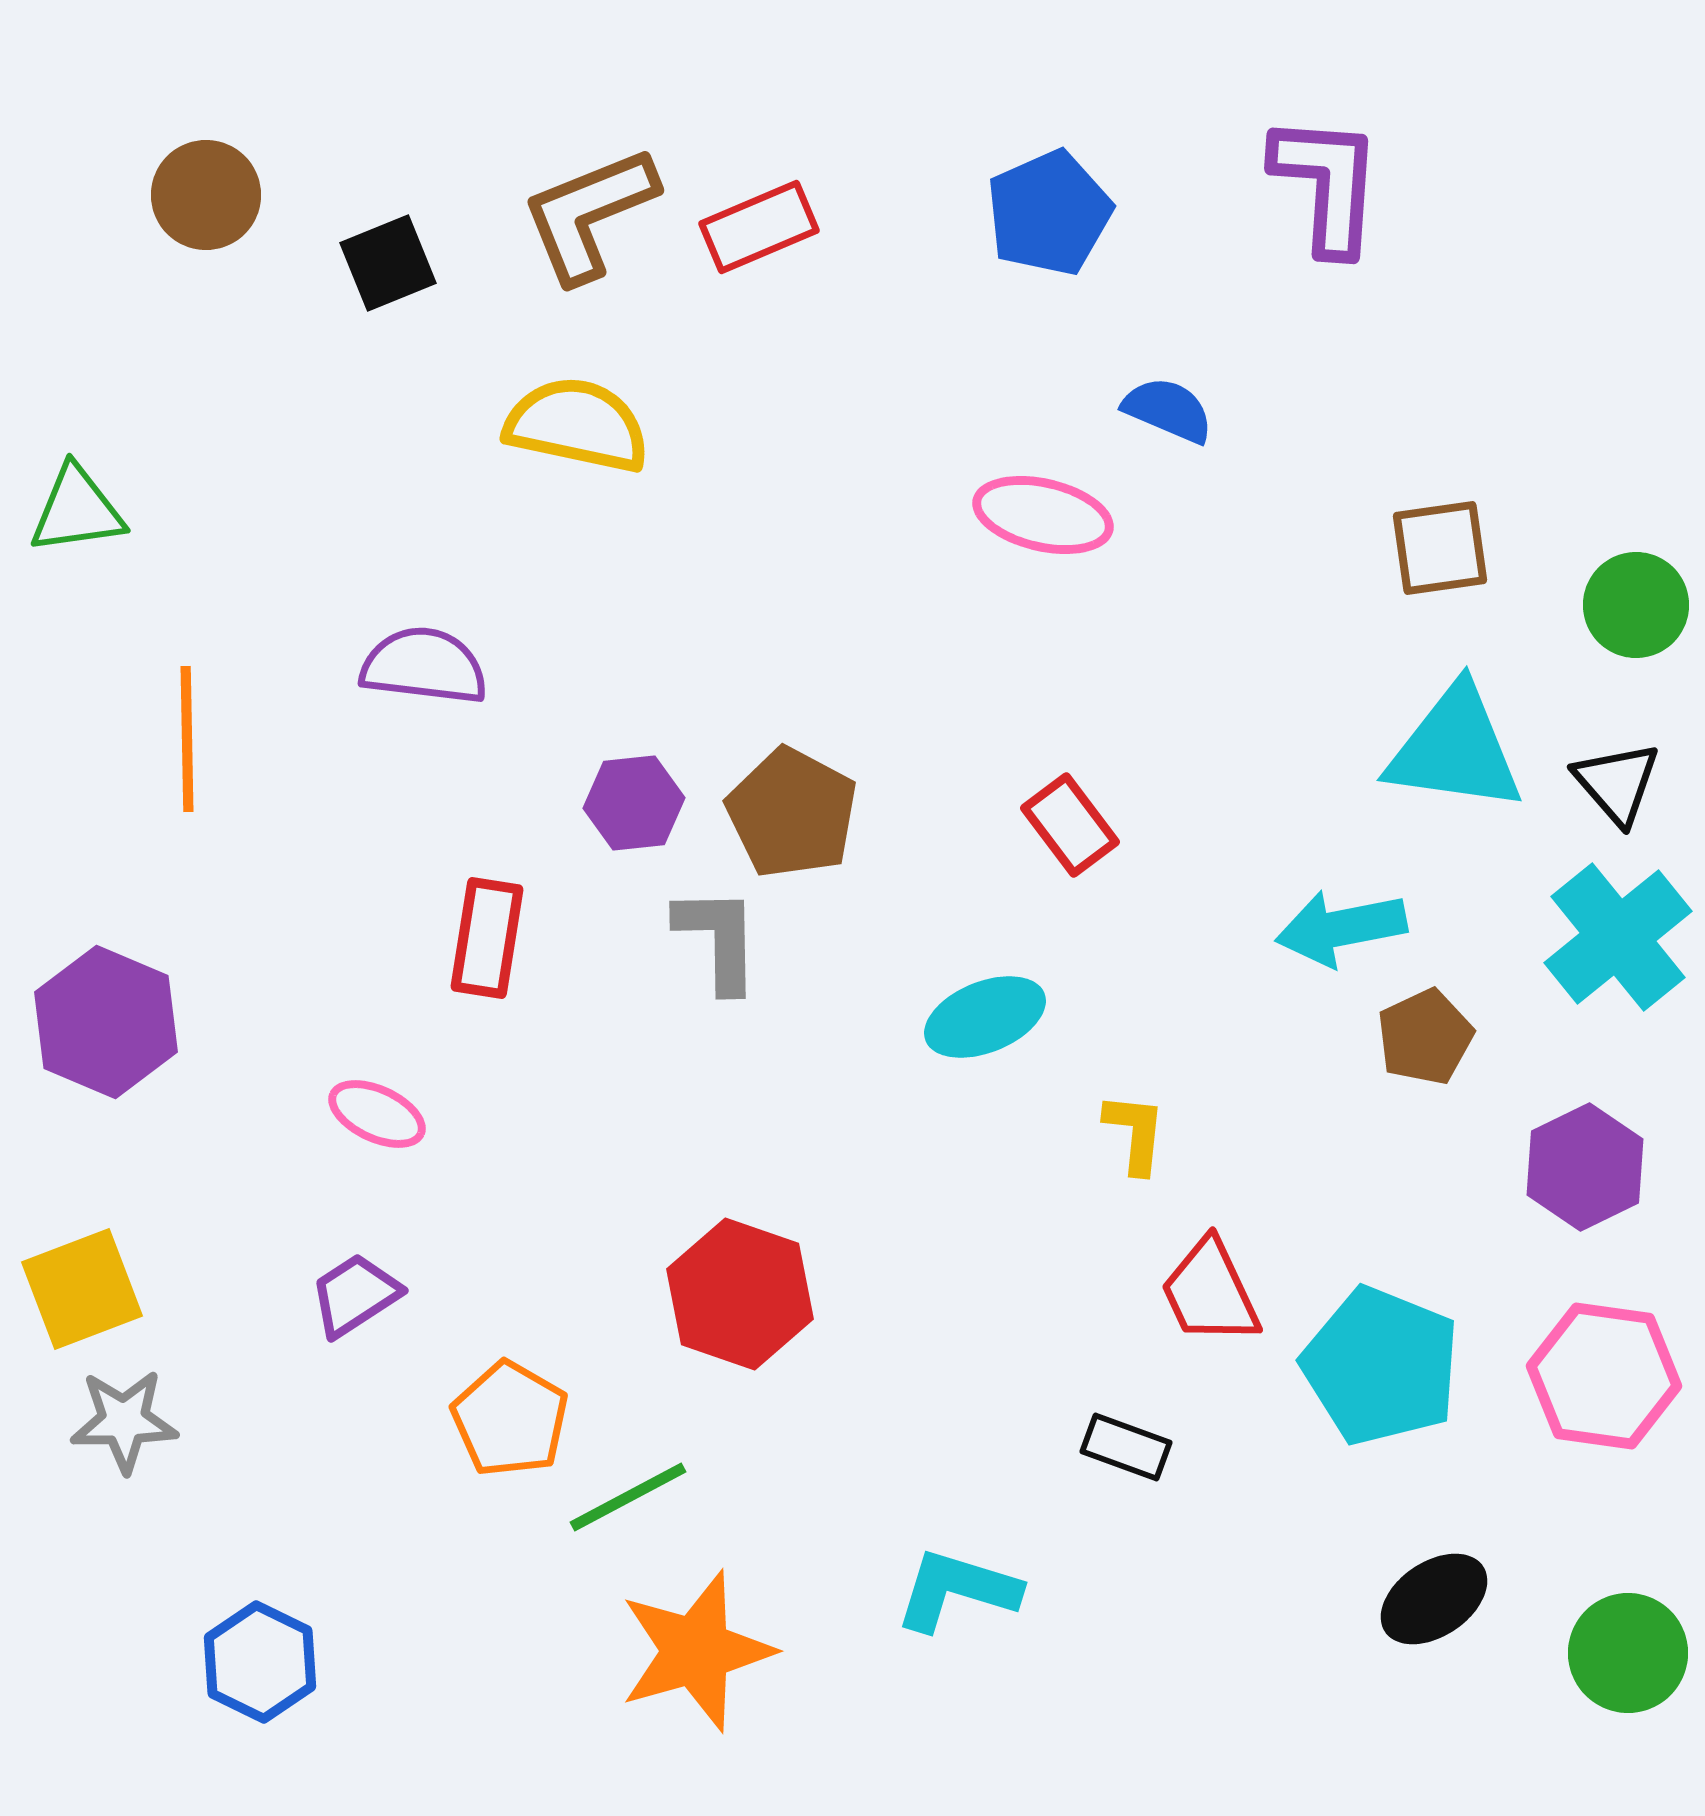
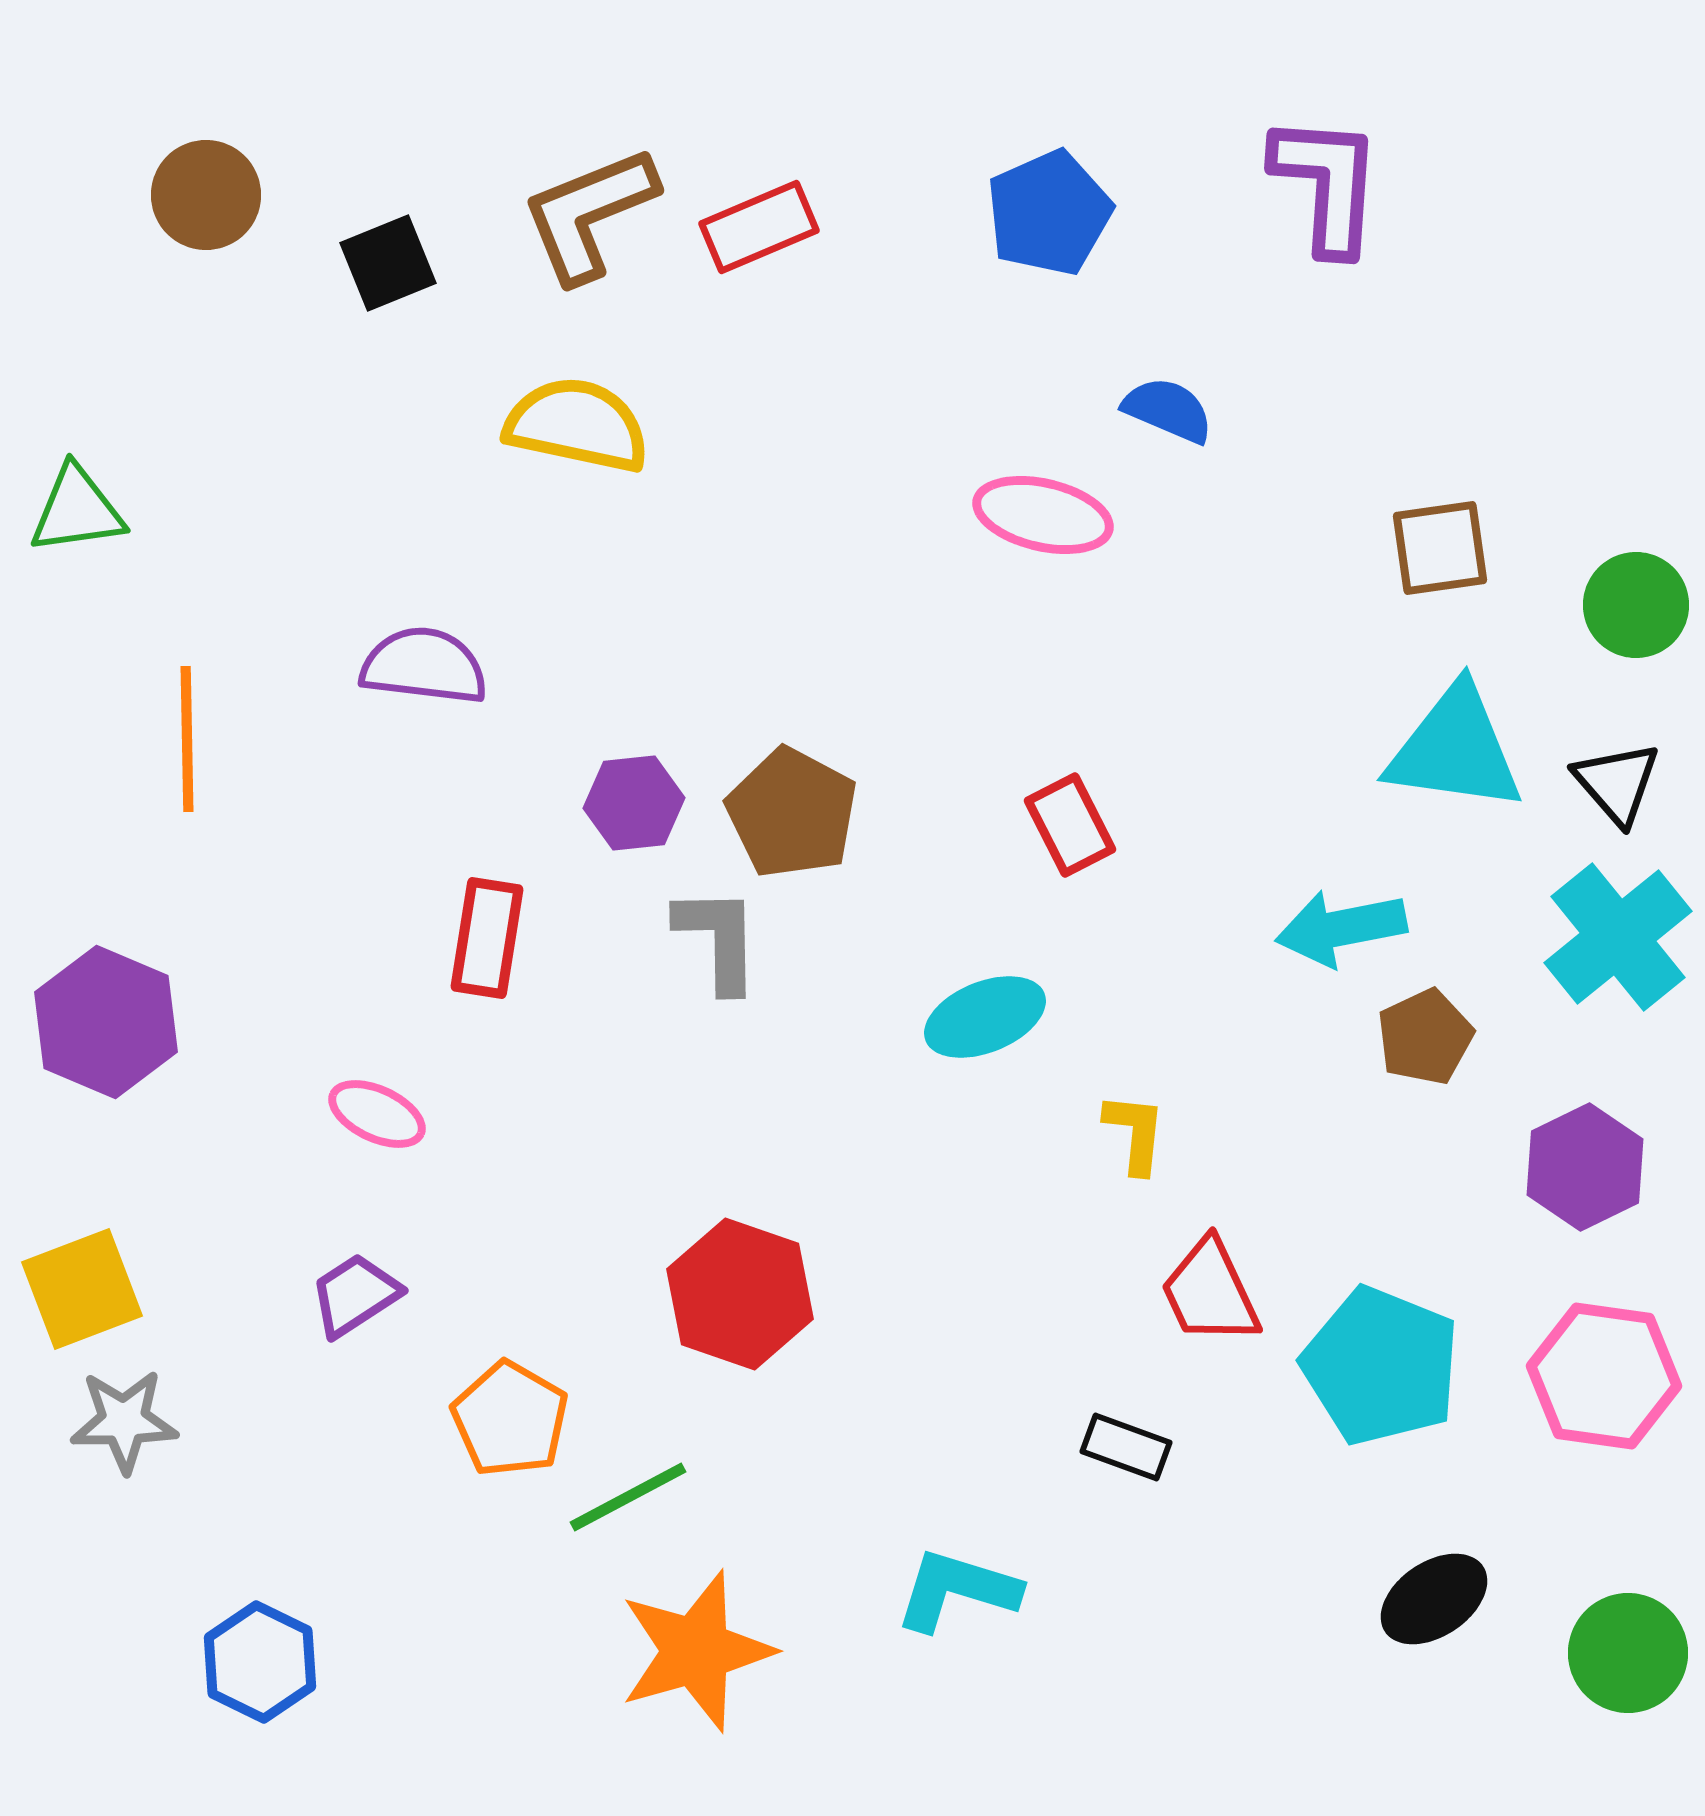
red rectangle at (1070, 825): rotated 10 degrees clockwise
